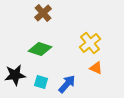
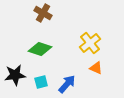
brown cross: rotated 18 degrees counterclockwise
cyan square: rotated 32 degrees counterclockwise
